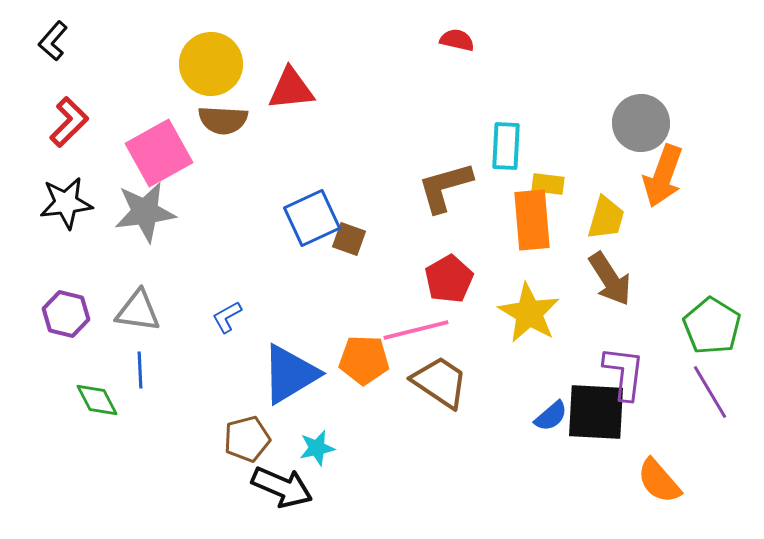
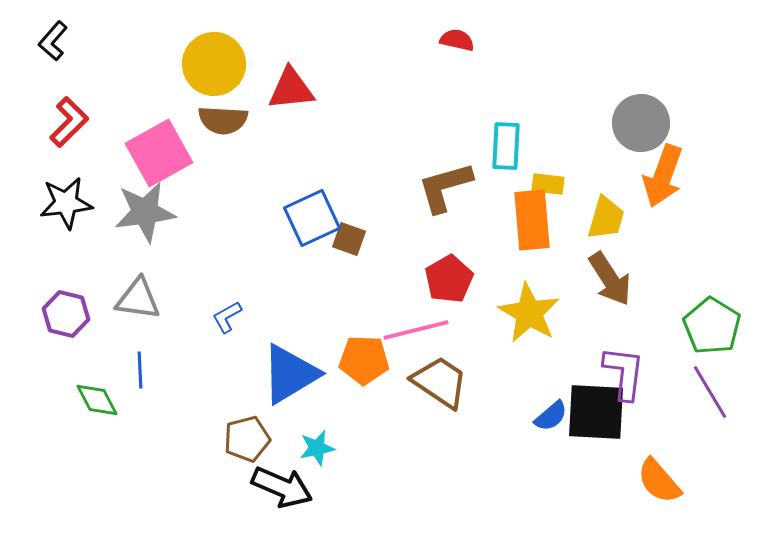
yellow circle: moved 3 px right
gray triangle: moved 12 px up
